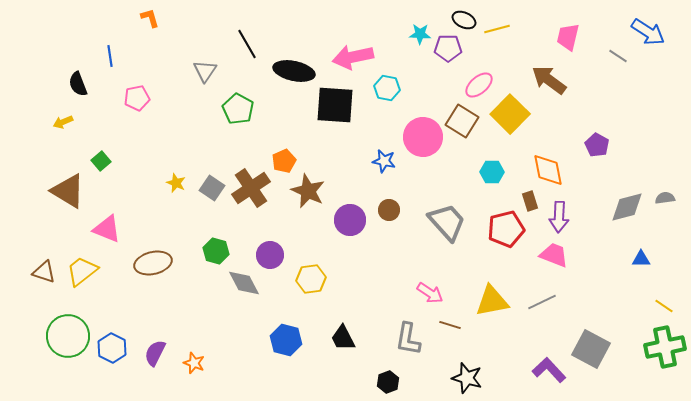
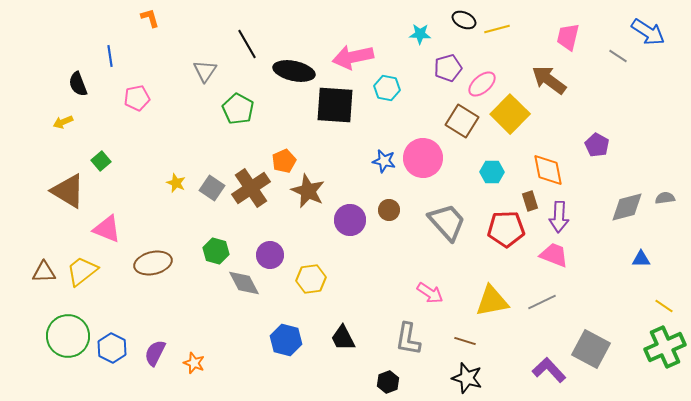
purple pentagon at (448, 48): moved 20 px down; rotated 16 degrees counterclockwise
pink ellipse at (479, 85): moved 3 px right, 1 px up
pink circle at (423, 137): moved 21 px down
red pentagon at (506, 229): rotated 12 degrees clockwise
brown triangle at (44, 272): rotated 20 degrees counterclockwise
brown line at (450, 325): moved 15 px right, 16 px down
green cross at (665, 347): rotated 12 degrees counterclockwise
